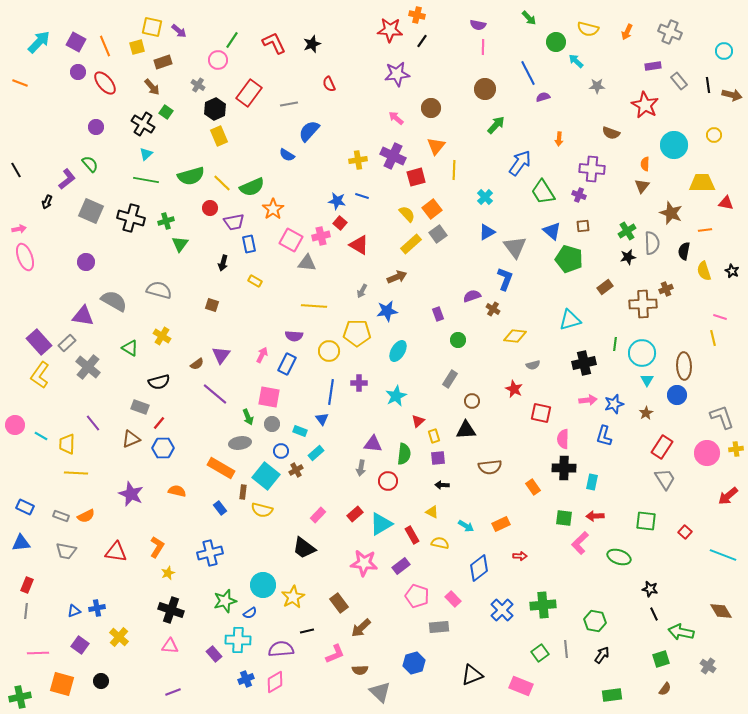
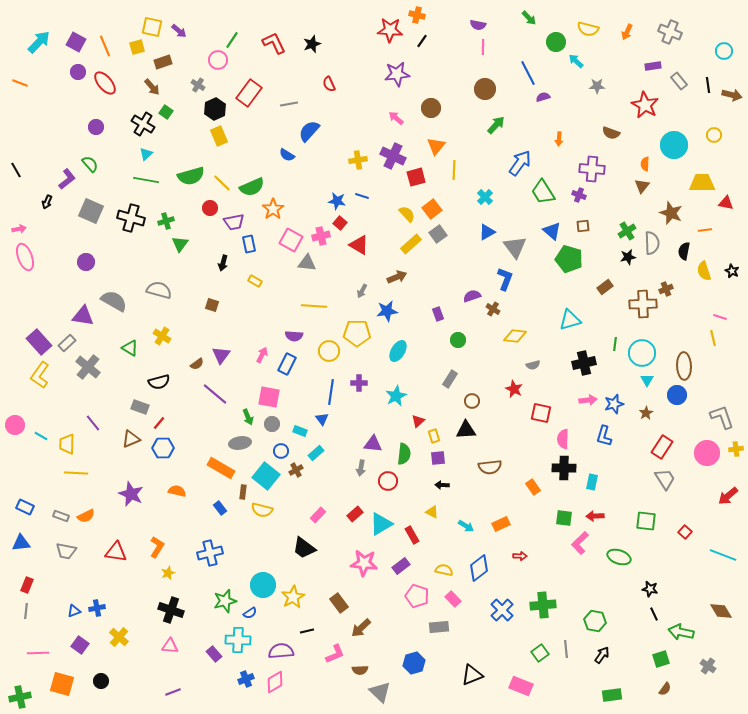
yellow semicircle at (440, 543): moved 4 px right, 27 px down
purple semicircle at (281, 649): moved 2 px down
